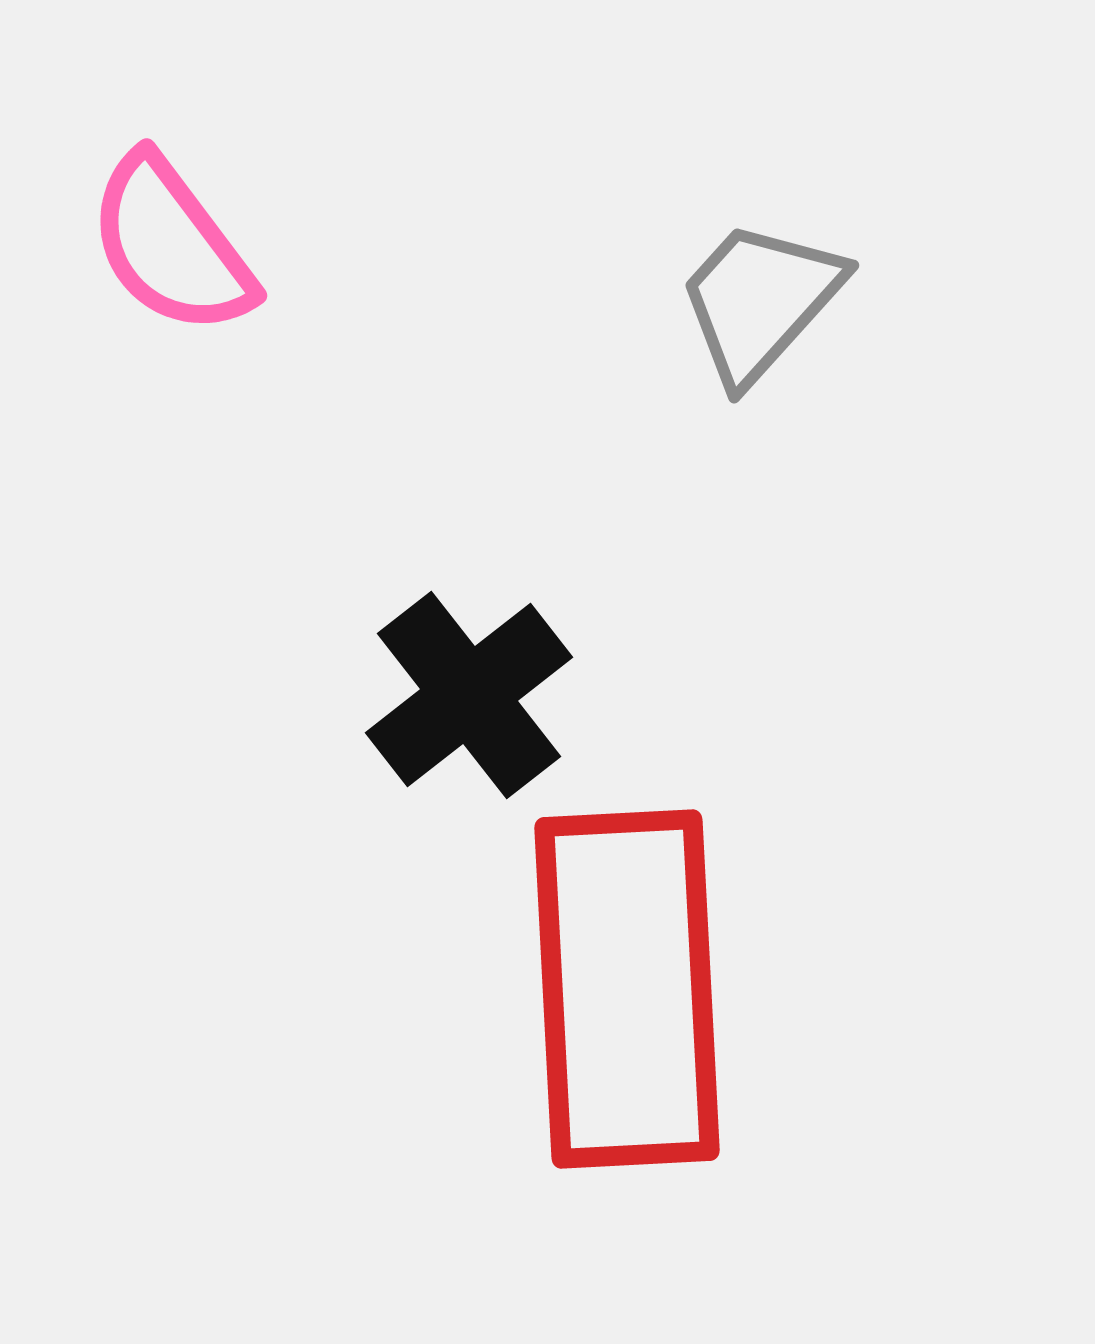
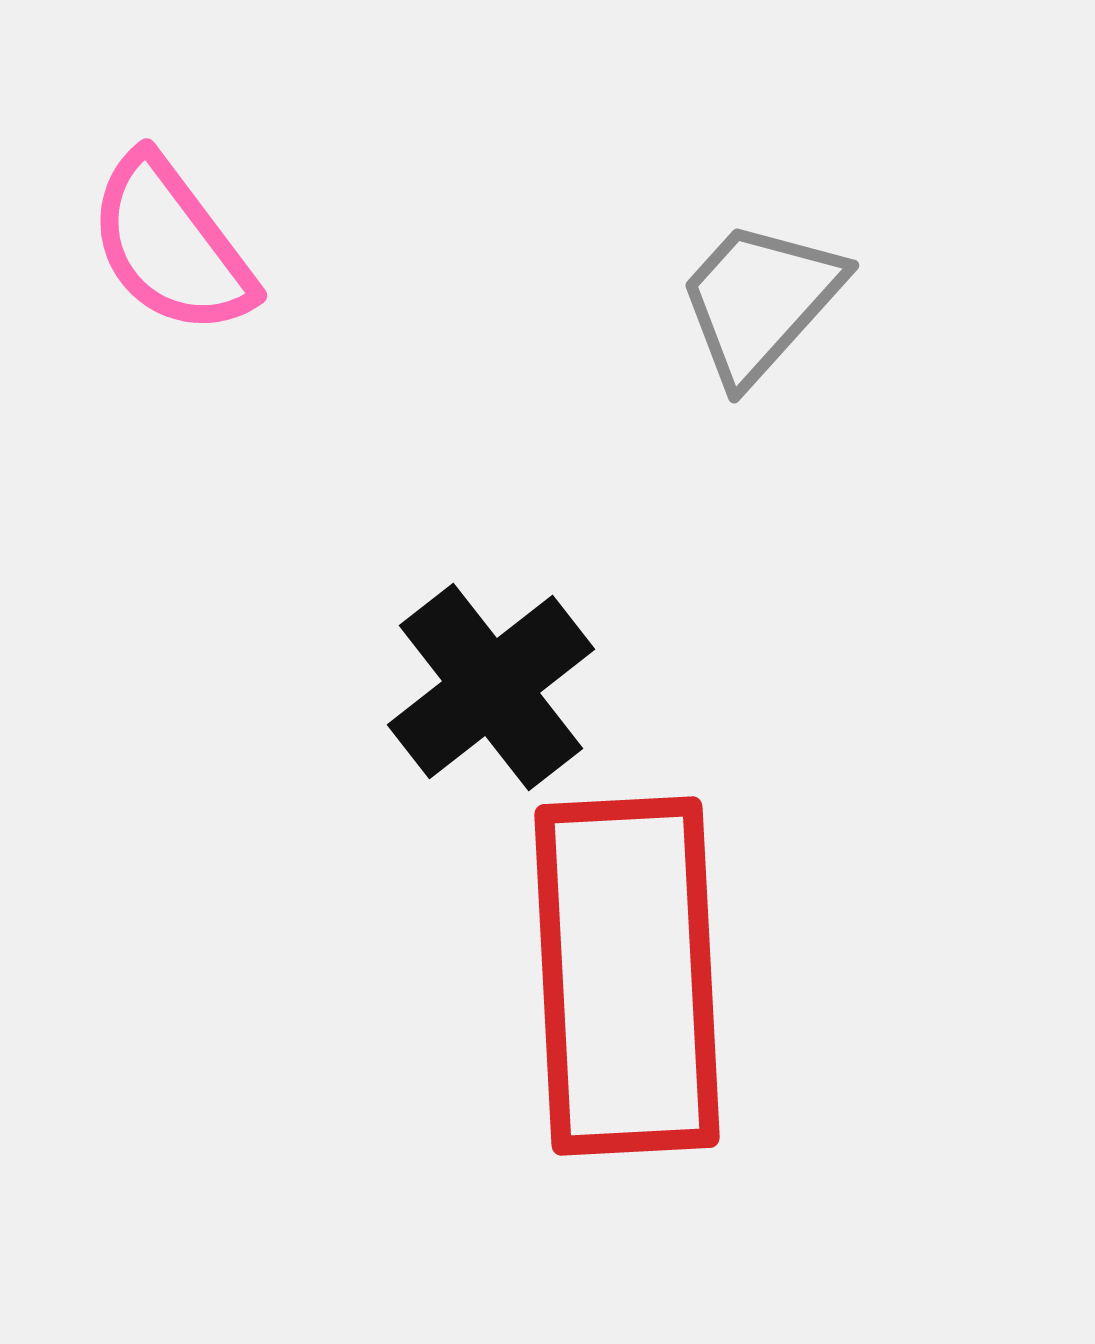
black cross: moved 22 px right, 8 px up
red rectangle: moved 13 px up
